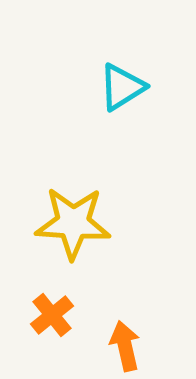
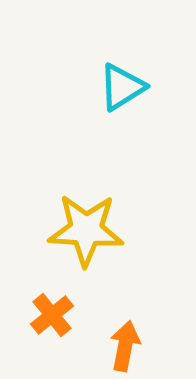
yellow star: moved 13 px right, 7 px down
orange arrow: rotated 24 degrees clockwise
